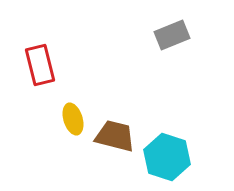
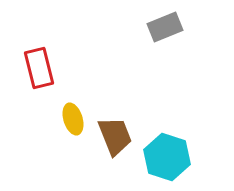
gray rectangle: moved 7 px left, 8 px up
red rectangle: moved 1 px left, 3 px down
brown trapezoid: rotated 54 degrees clockwise
